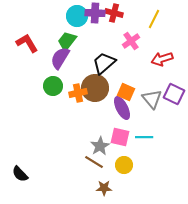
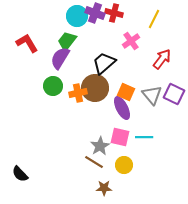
purple cross: rotated 18 degrees clockwise
red arrow: rotated 145 degrees clockwise
gray triangle: moved 4 px up
